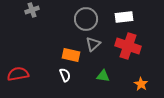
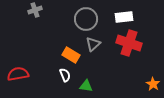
gray cross: moved 3 px right
red cross: moved 1 px right, 3 px up
orange rectangle: rotated 18 degrees clockwise
green triangle: moved 17 px left, 10 px down
orange star: moved 12 px right
